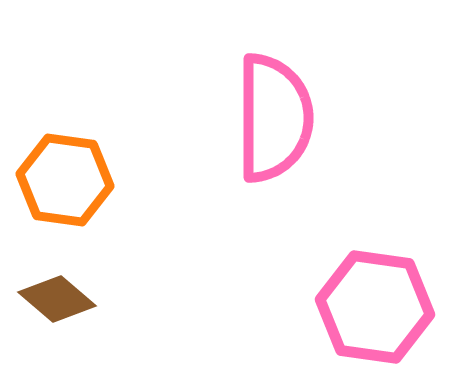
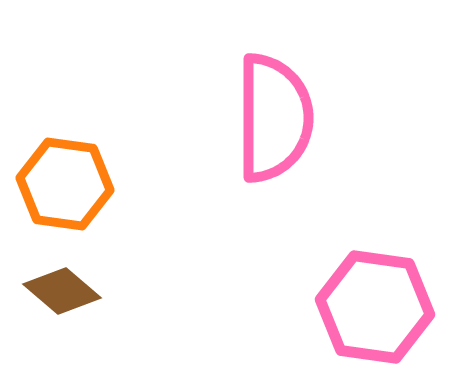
orange hexagon: moved 4 px down
brown diamond: moved 5 px right, 8 px up
